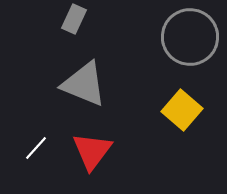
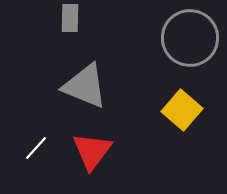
gray rectangle: moved 4 px left, 1 px up; rotated 24 degrees counterclockwise
gray circle: moved 1 px down
gray triangle: moved 1 px right, 2 px down
